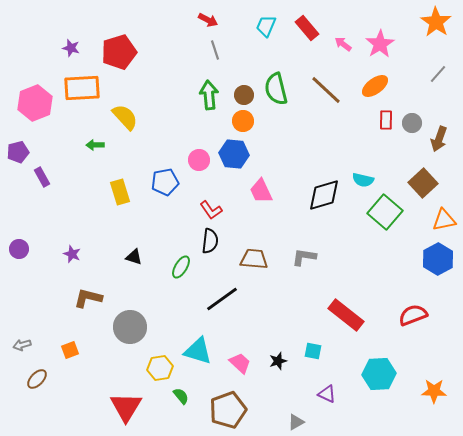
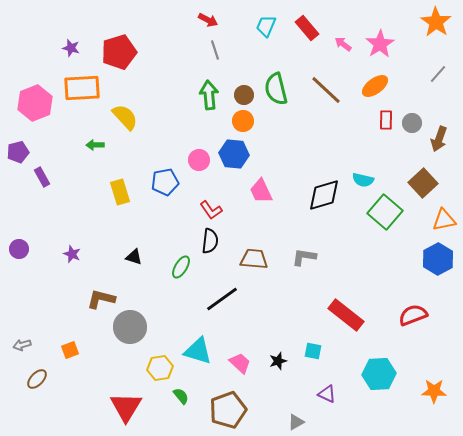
brown L-shape at (88, 298): moved 13 px right, 1 px down
